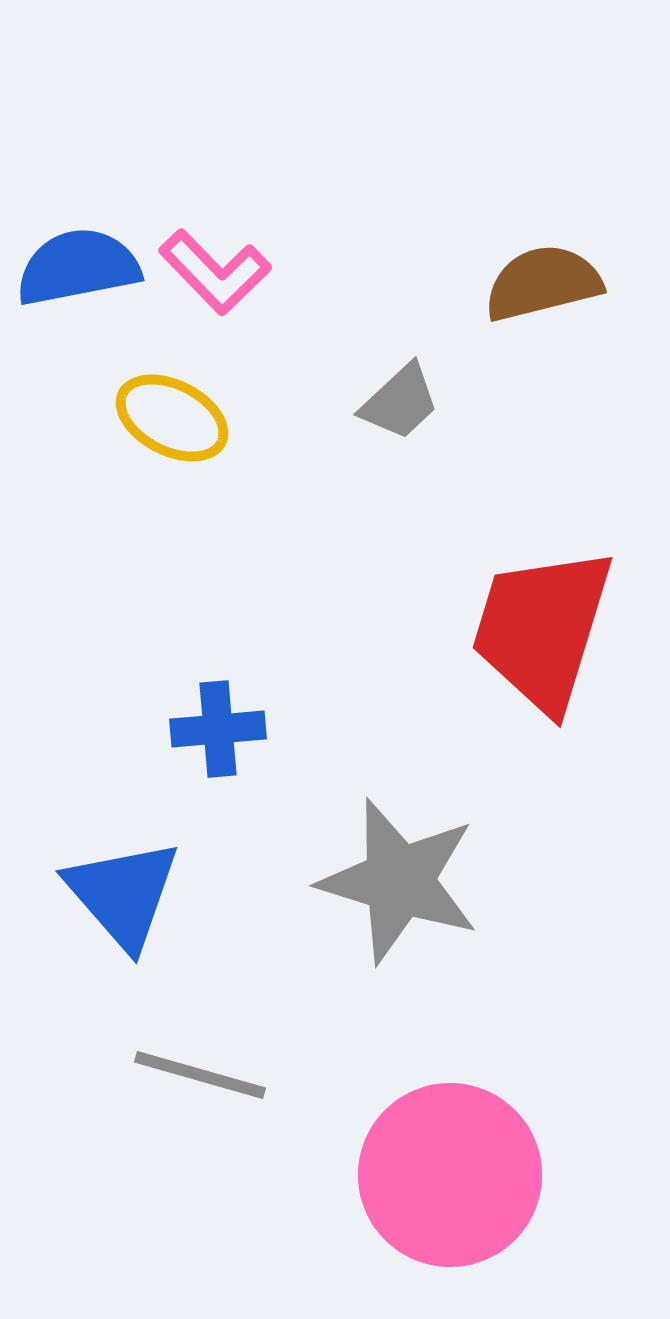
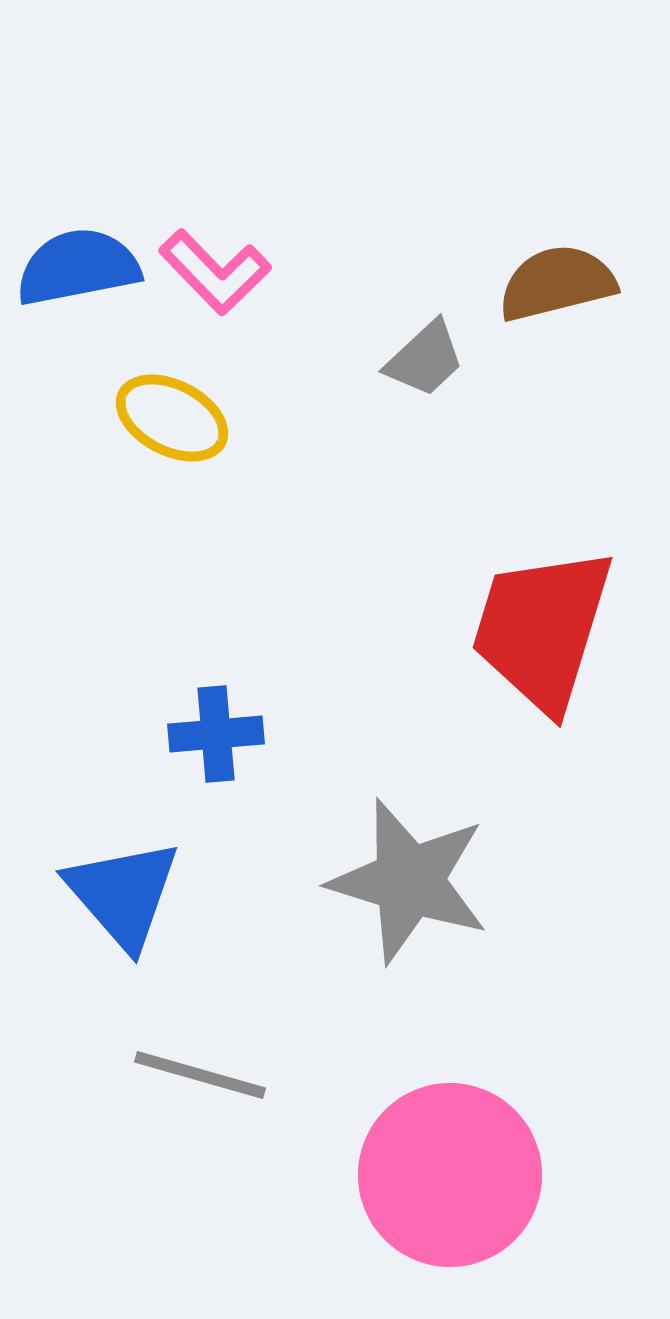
brown semicircle: moved 14 px right
gray trapezoid: moved 25 px right, 43 px up
blue cross: moved 2 px left, 5 px down
gray star: moved 10 px right
